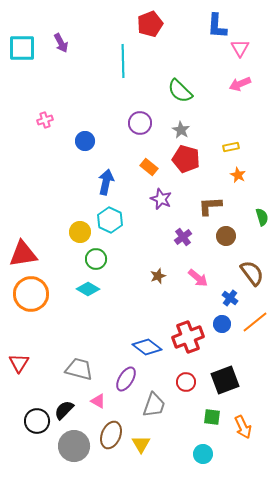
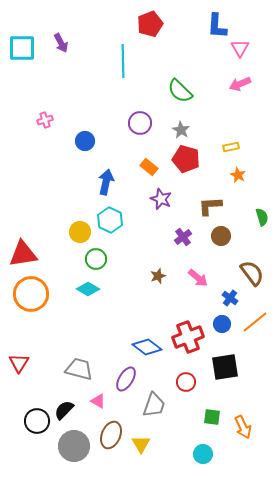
brown circle at (226, 236): moved 5 px left
black square at (225, 380): moved 13 px up; rotated 12 degrees clockwise
